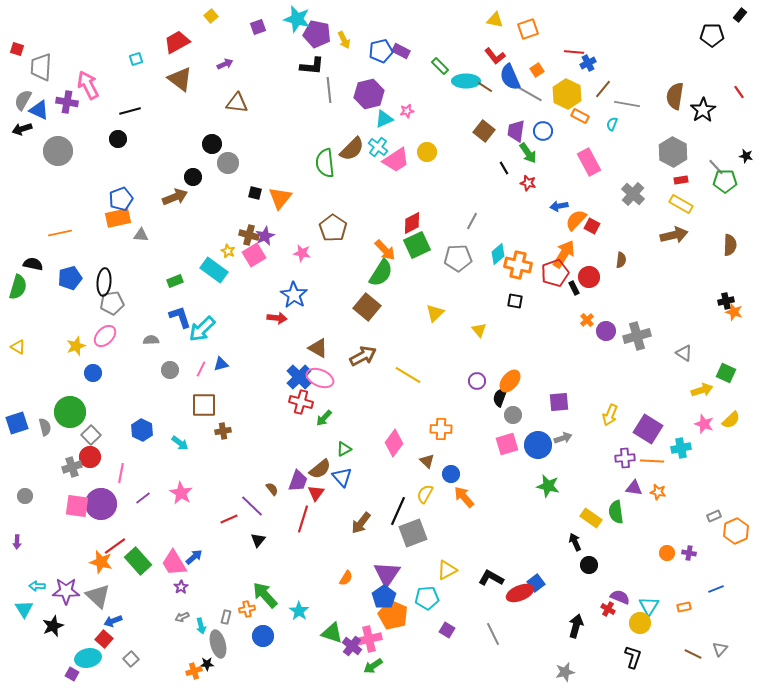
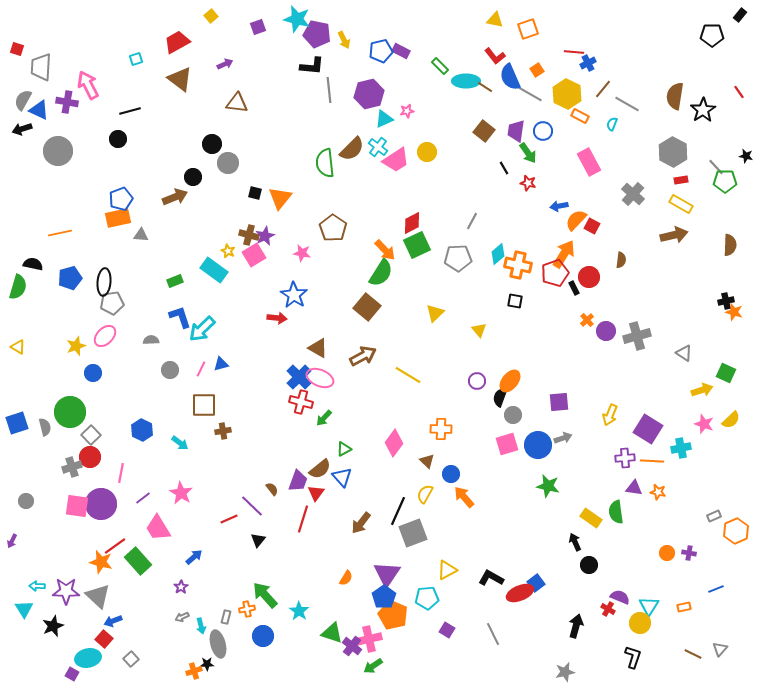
gray line at (627, 104): rotated 20 degrees clockwise
gray circle at (25, 496): moved 1 px right, 5 px down
purple arrow at (17, 542): moved 5 px left, 1 px up; rotated 24 degrees clockwise
pink trapezoid at (174, 563): moved 16 px left, 35 px up
